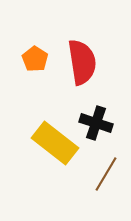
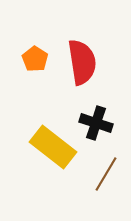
yellow rectangle: moved 2 px left, 4 px down
